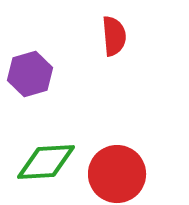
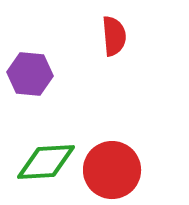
purple hexagon: rotated 21 degrees clockwise
red circle: moved 5 px left, 4 px up
